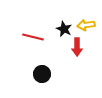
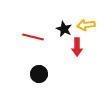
black circle: moved 3 px left
